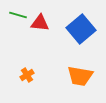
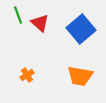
green line: rotated 54 degrees clockwise
red triangle: rotated 36 degrees clockwise
